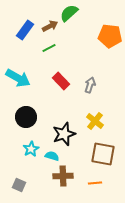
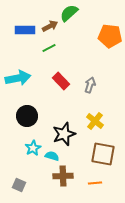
blue rectangle: rotated 54 degrees clockwise
cyan arrow: rotated 40 degrees counterclockwise
black circle: moved 1 px right, 1 px up
cyan star: moved 2 px right, 1 px up
